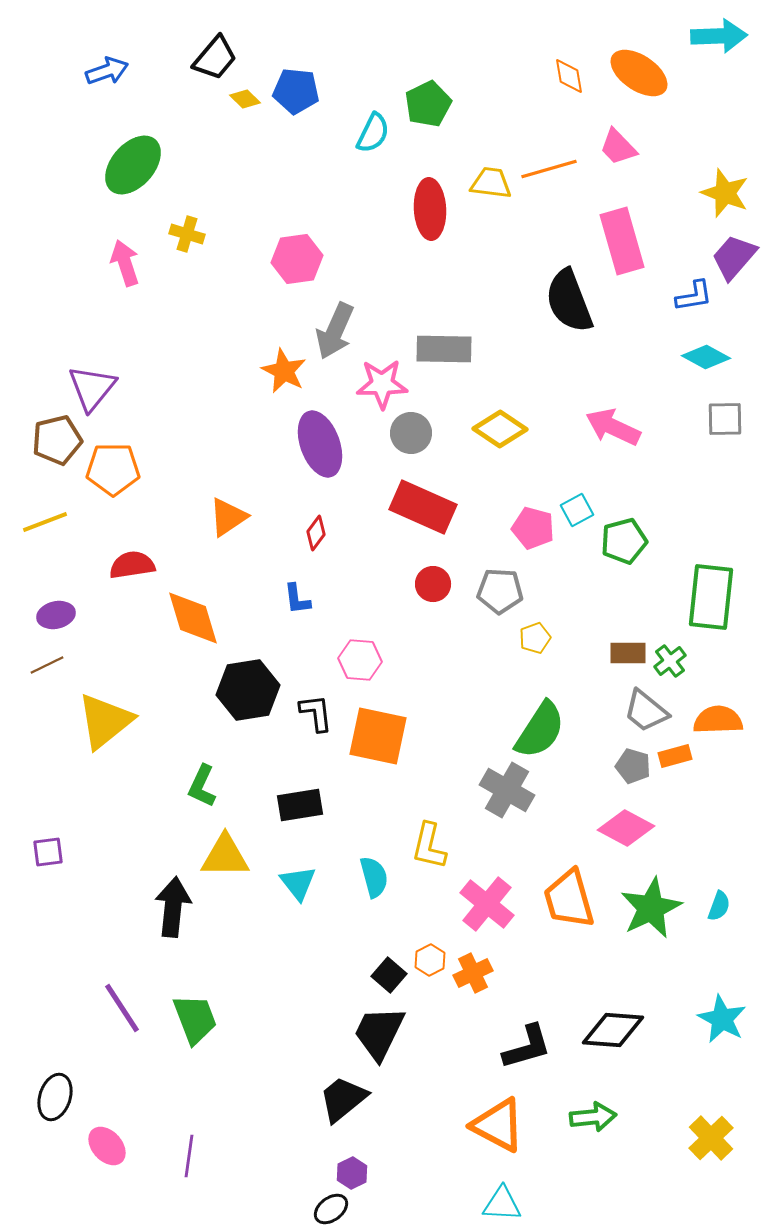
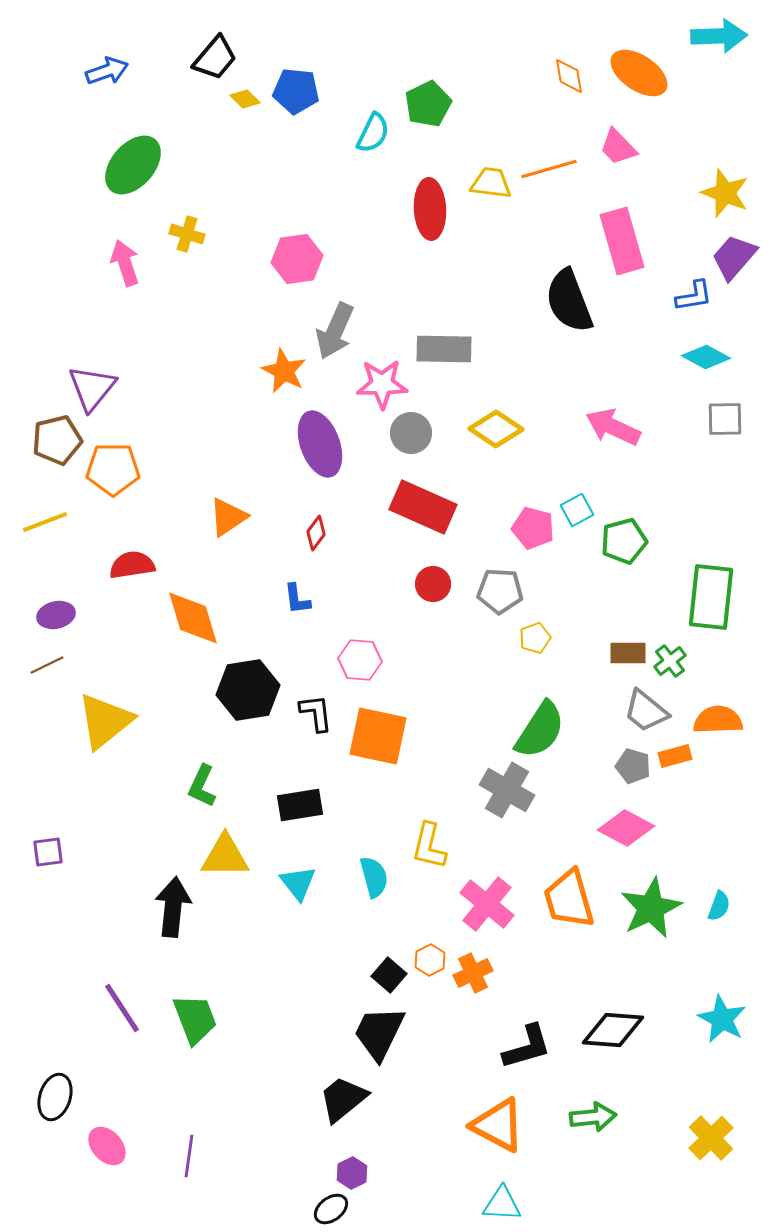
yellow diamond at (500, 429): moved 4 px left
